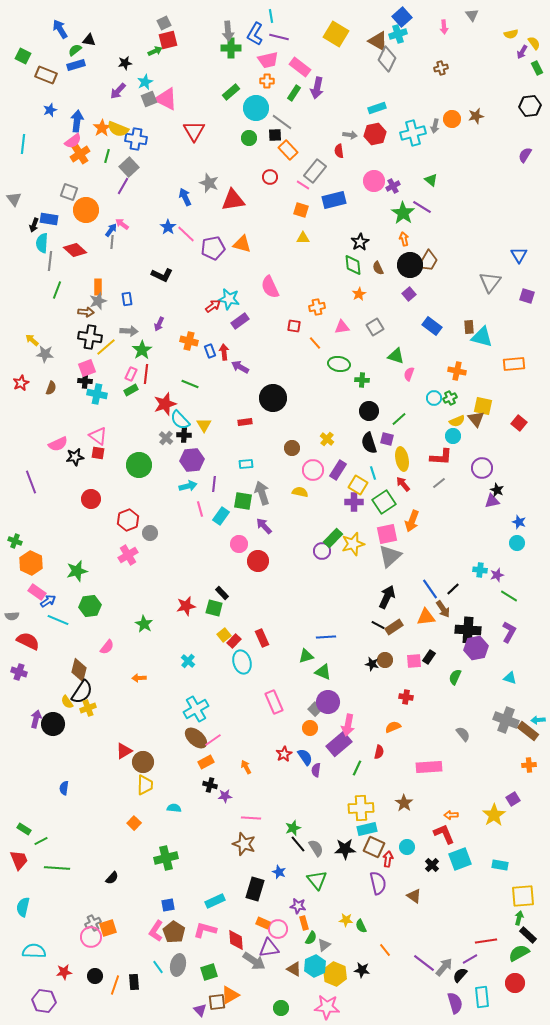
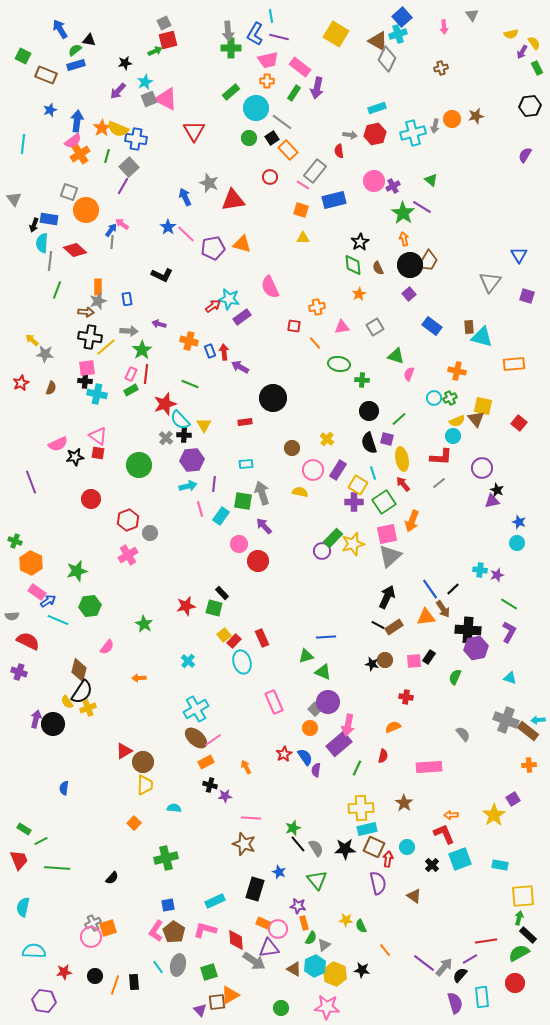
black square at (275, 135): moved 3 px left, 3 px down; rotated 32 degrees counterclockwise
purple rectangle at (240, 321): moved 2 px right, 4 px up
purple arrow at (159, 324): rotated 80 degrees clockwise
pink square at (87, 368): rotated 12 degrees clockwise
green line at (509, 596): moved 8 px down
red semicircle at (379, 752): moved 4 px right, 4 px down
